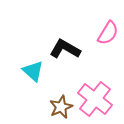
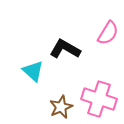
pink cross: moved 4 px right; rotated 20 degrees counterclockwise
